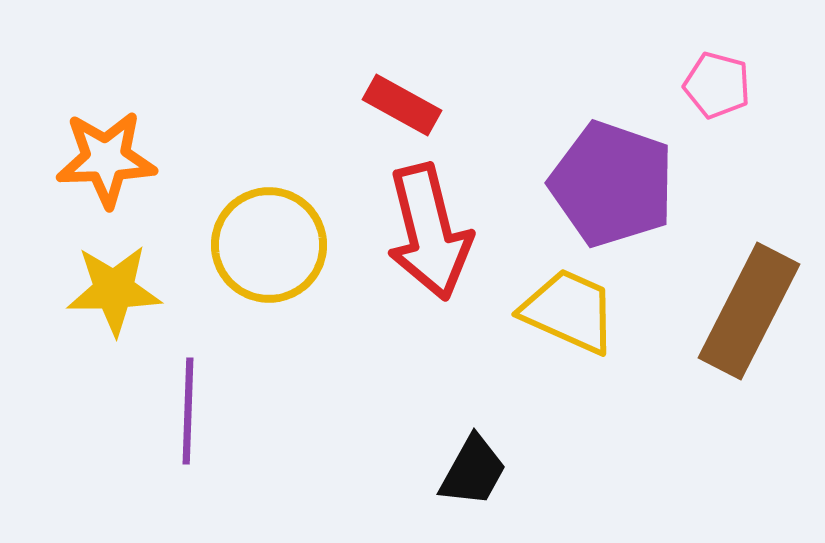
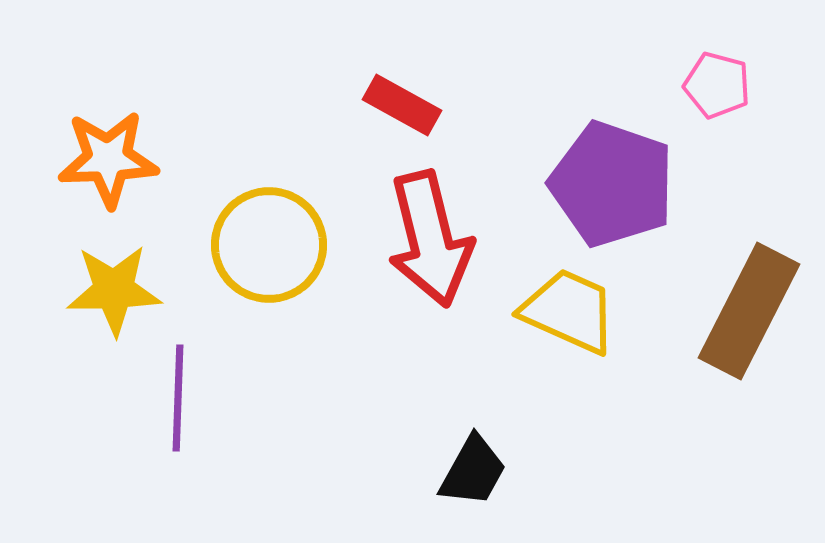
orange star: moved 2 px right
red arrow: moved 1 px right, 7 px down
purple line: moved 10 px left, 13 px up
